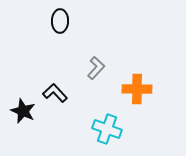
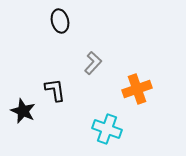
black ellipse: rotated 15 degrees counterclockwise
gray L-shape: moved 3 px left, 5 px up
orange cross: rotated 20 degrees counterclockwise
black L-shape: moved 3 px up; rotated 35 degrees clockwise
